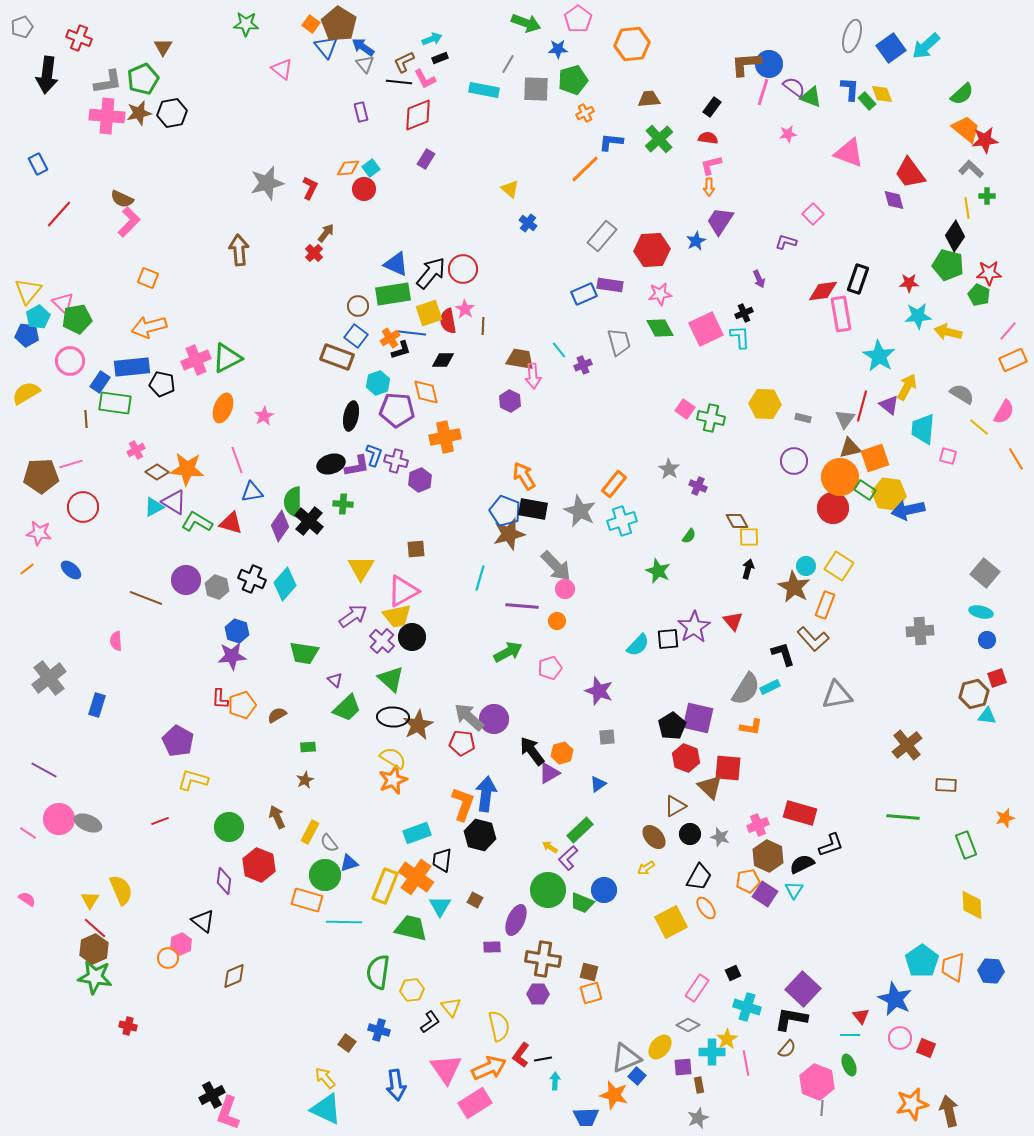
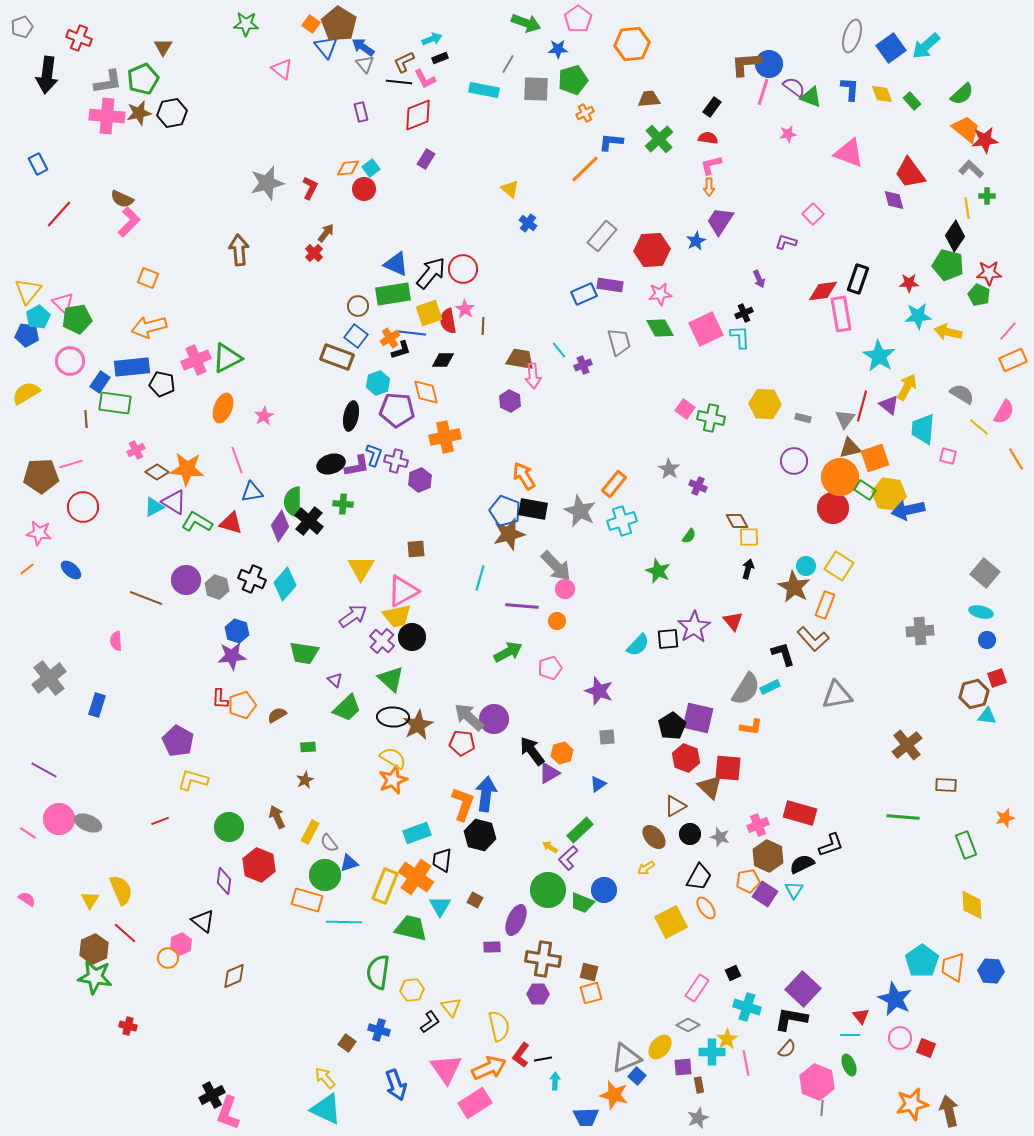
green rectangle at (867, 101): moved 45 px right
red line at (95, 928): moved 30 px right, 5 px down
blue arrow at (396, 1085): rotated 12 degrees counterclockwise
